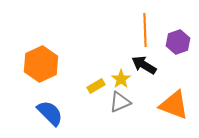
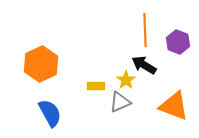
purple hexagon: rotated 20 degrees counterclockwise
yellow star: moved 5 px right, 1 px down
yellow rectangle: rotated 30 degrees clockwise
orange triangle: moved 1 px down
blue semicircle: rotated 16 degrees clockwise
